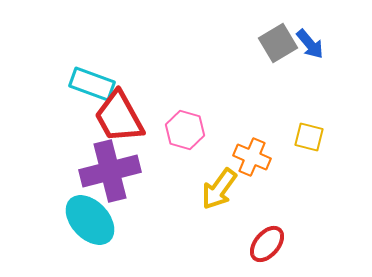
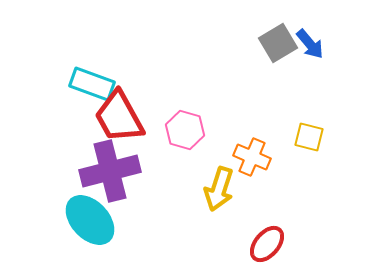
yellow arrow: rotated 18 degrees counterclockwise
